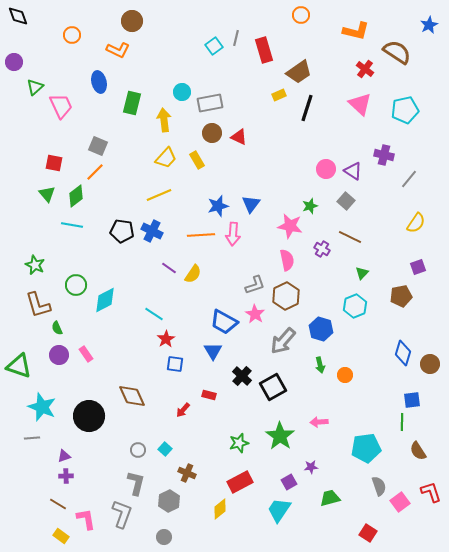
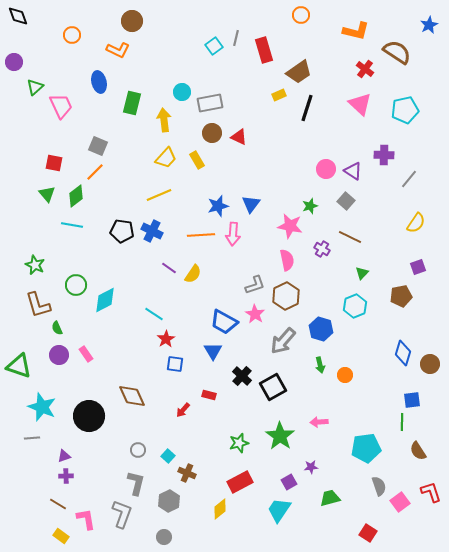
purple cross at (384, 155): rotated 12 degrees counterclockwise
cyan square at (165, 449): moved 3 px right, 7 px down
